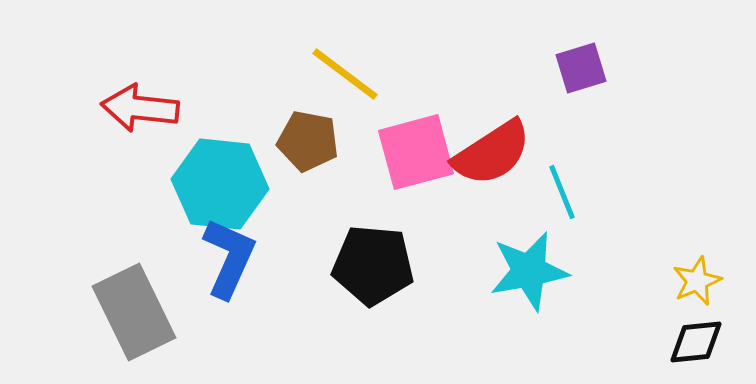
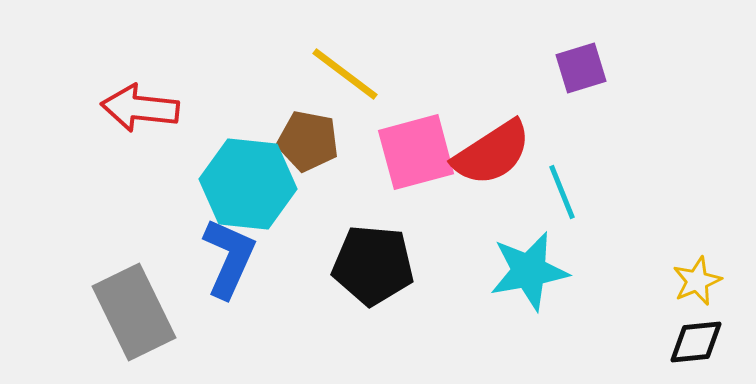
cyan hexagon: moved 28 px right
